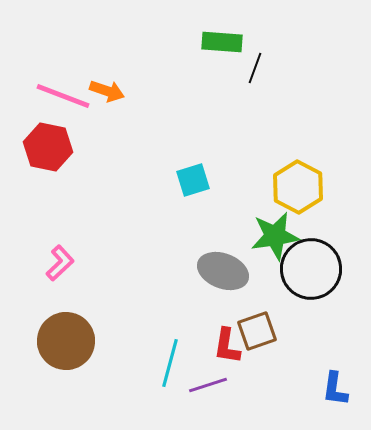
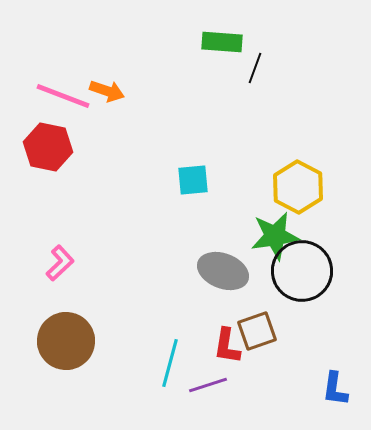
cyan square: rotated 12 degrees clockwise
black circle: moved 9 px left, 2 px down
